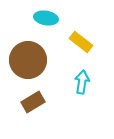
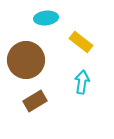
cyan ellipse: rotated 15 degrees counterclockwise
brown circle: moved 2 px left
brown rectangle: moved 2 px right, 1 px up
